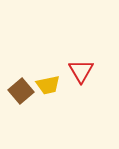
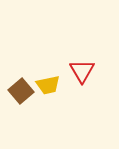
red triangle: moved 1 px right
